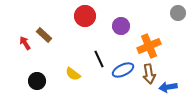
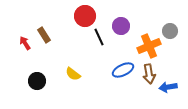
gray circle: moved 8 px left, 18 px down
brown rectangle: rotated 14 degrees clockwise
black line: moved 22 px up
